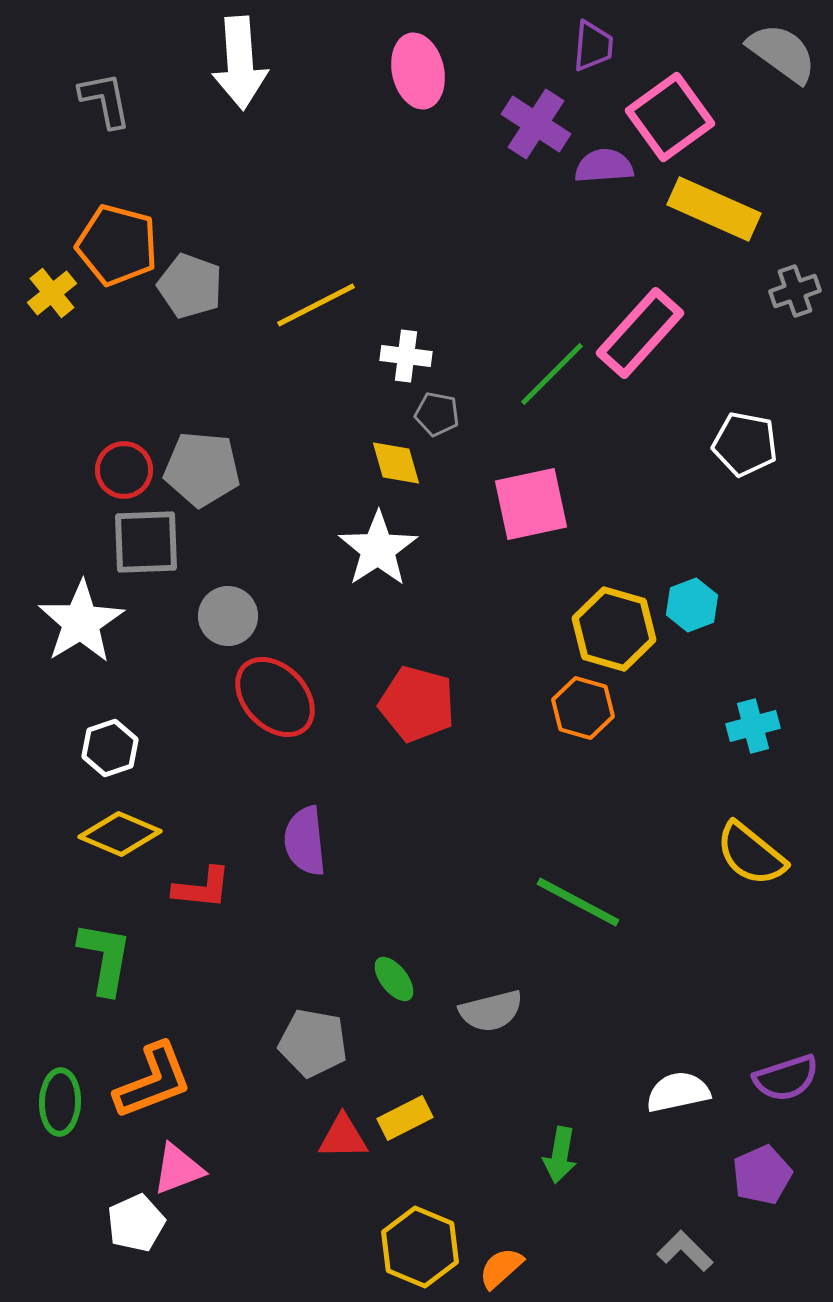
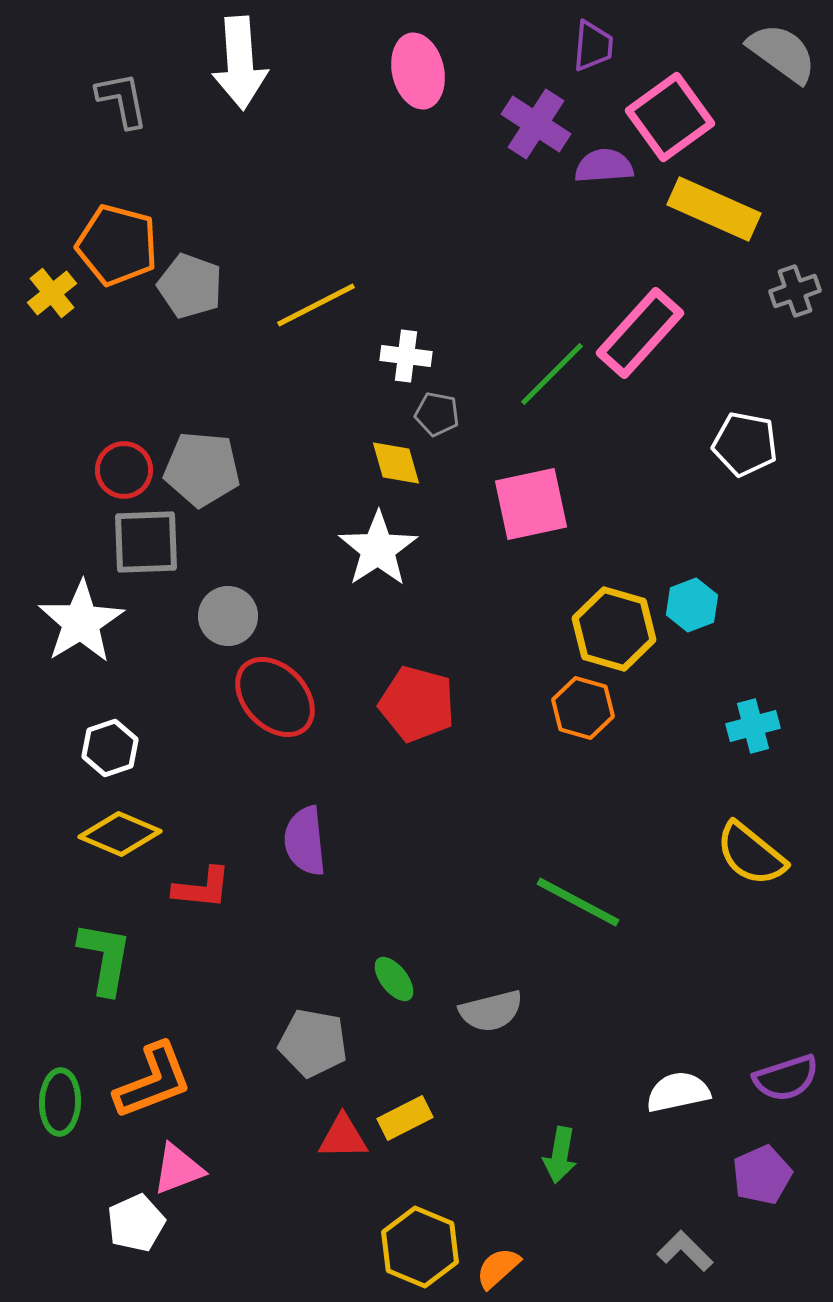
gray L-shape at (105, 100): moved 17 px right
orange semicircle at (501, 1268): moved 3 px left
